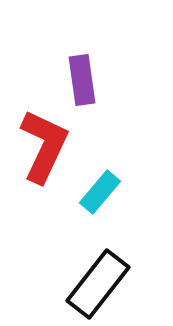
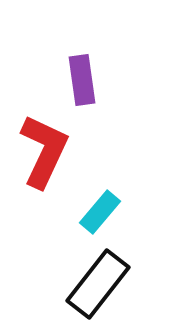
red L-shape: moved 5 px down
cyan rectangle: moved 20 px down
